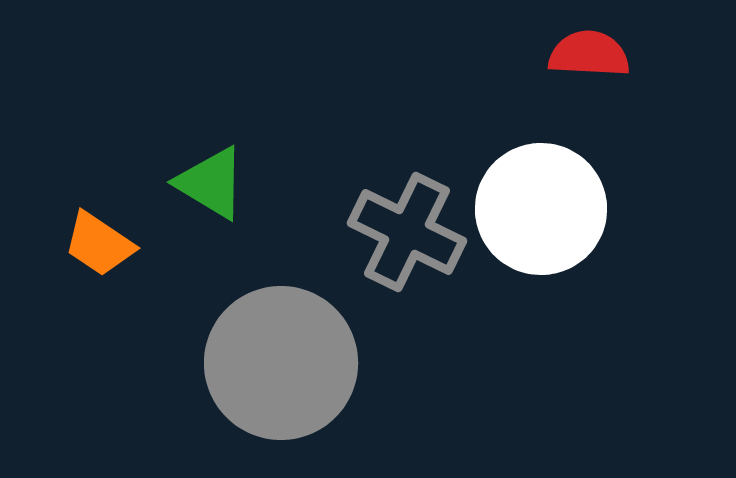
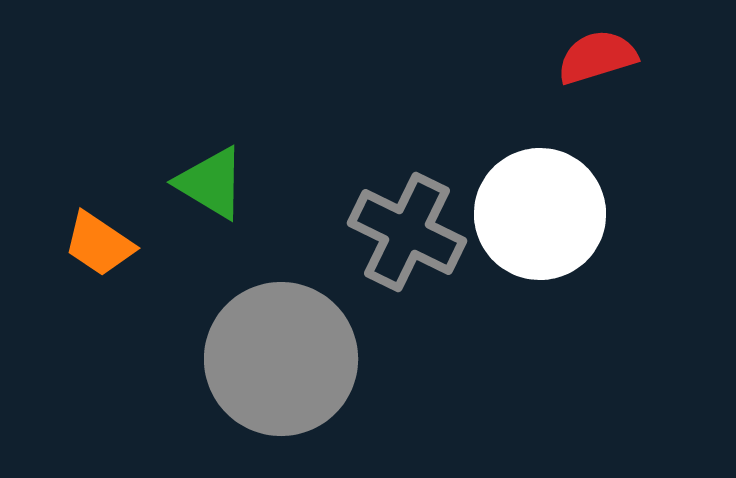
red semicircle: moved 8 px right, 3 px down; rotated 20 degrees counterclockwise
white circle: moved 1 px left, 5 px down
gray circle: moved 4 px up
